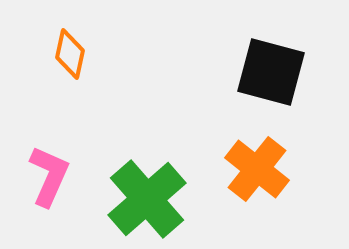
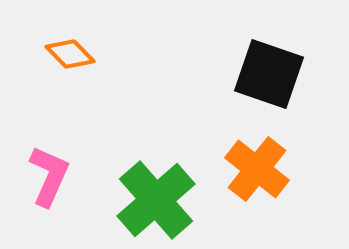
orange diamond: rotated 57 degrees counterclockwise
black square: moved 2 px left, 2 px down; rotated 4 degrees clockwise
green cross: moved 9 px right, 1 px down
